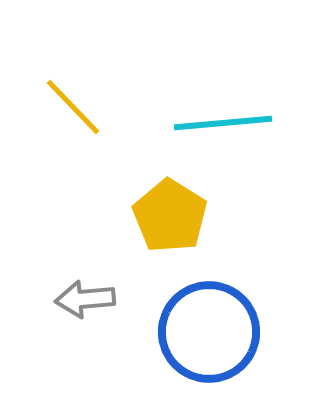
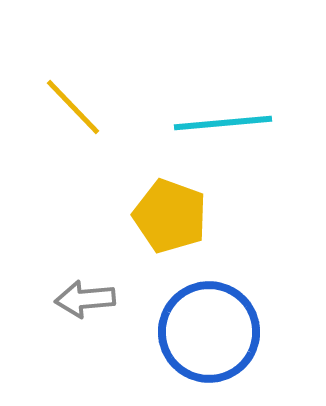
yellow pentagon: rotated 12 degrees counterclockwise
